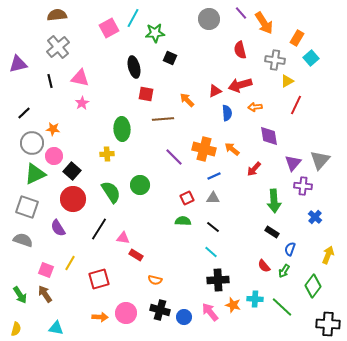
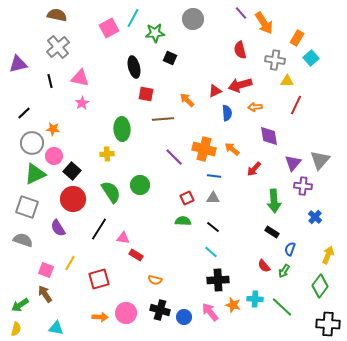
brown semicircle at (57, 15): rotated 18 degrees clockwise
gray circle at (209, 19): moved 16 px left
yellow triangle at (287, 81): rotated 32 degrees clockwise
blue line at (214, 176): rotated 32 degrees clockwise
green diamond at (313, 286): moved 7 px right
green arrow at (20, 295): moved 10 px down; rotated 90 degrees clockwise
